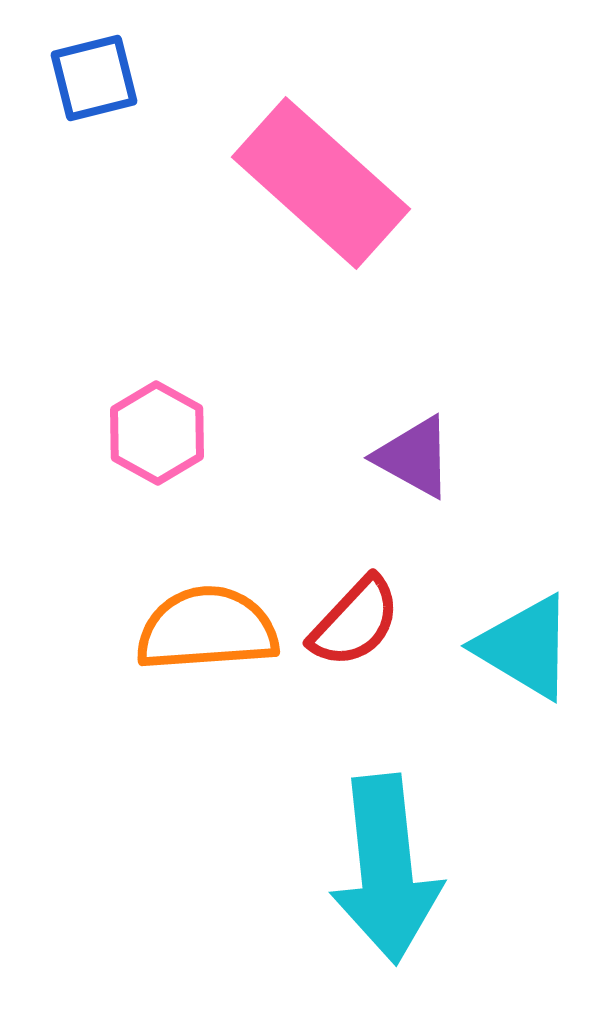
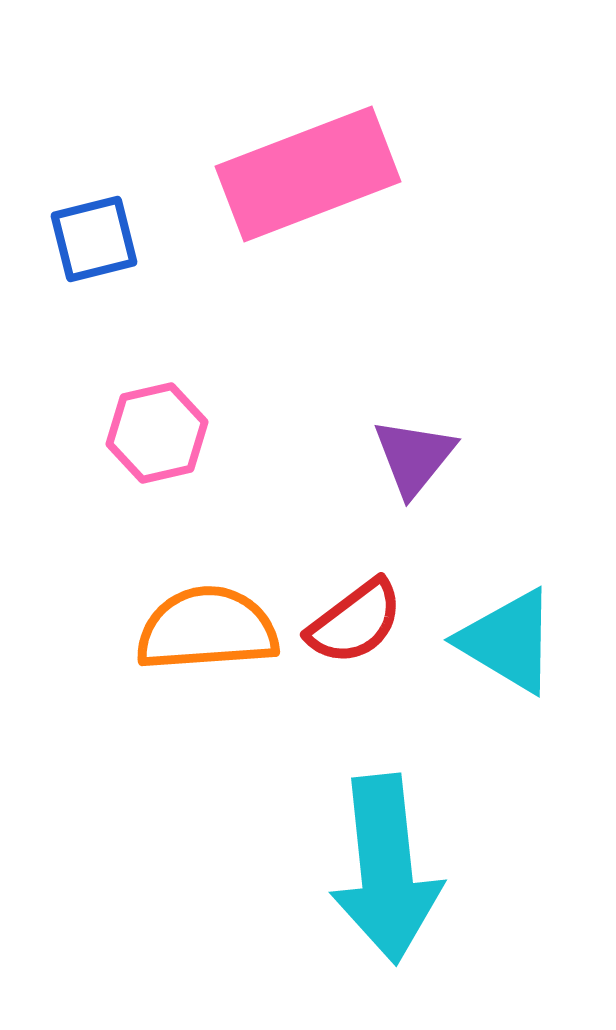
blue square: moved 161 px down
pink rectangle: moved 13 px left, 9 px up; rotated 63 degrees counterclockwise
pink hexagon: rotated 18 degrees clockwise
purple triangle: rotated 40 degrees clockwise
red semicircle: rotated 10 degrees clockwise
cyan triangle: moved 17 px left, 6 px up
